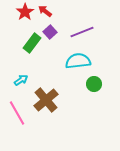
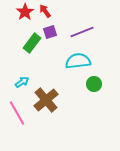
red arrow: rotated 16 degrees clockwise
purple square: rotated 24 degrees clockwise
cyan arrow: moved 1 px right, 2 px down
